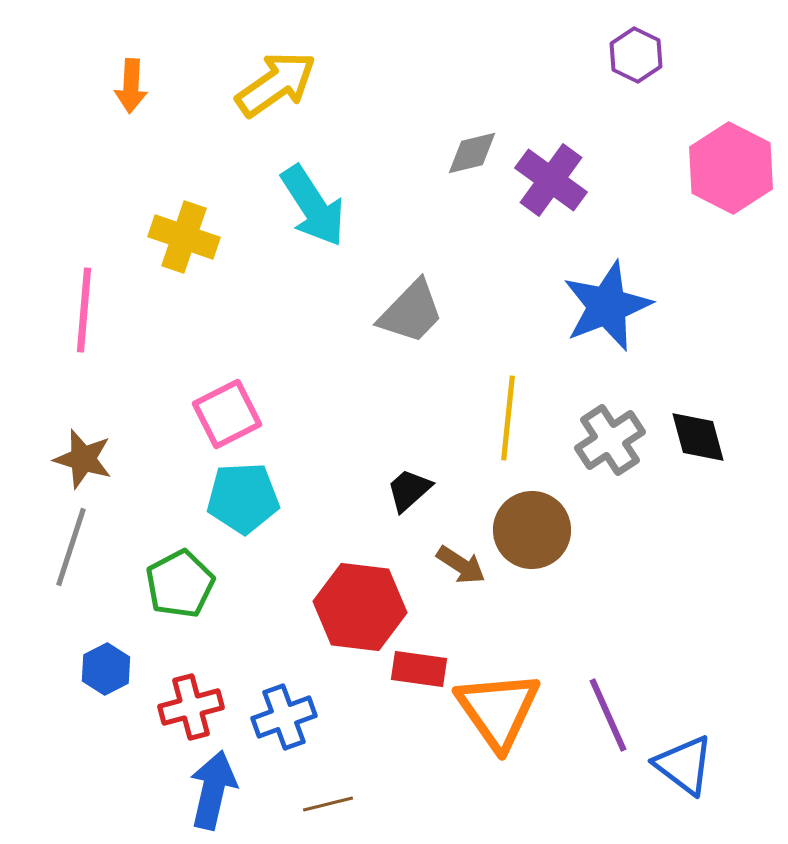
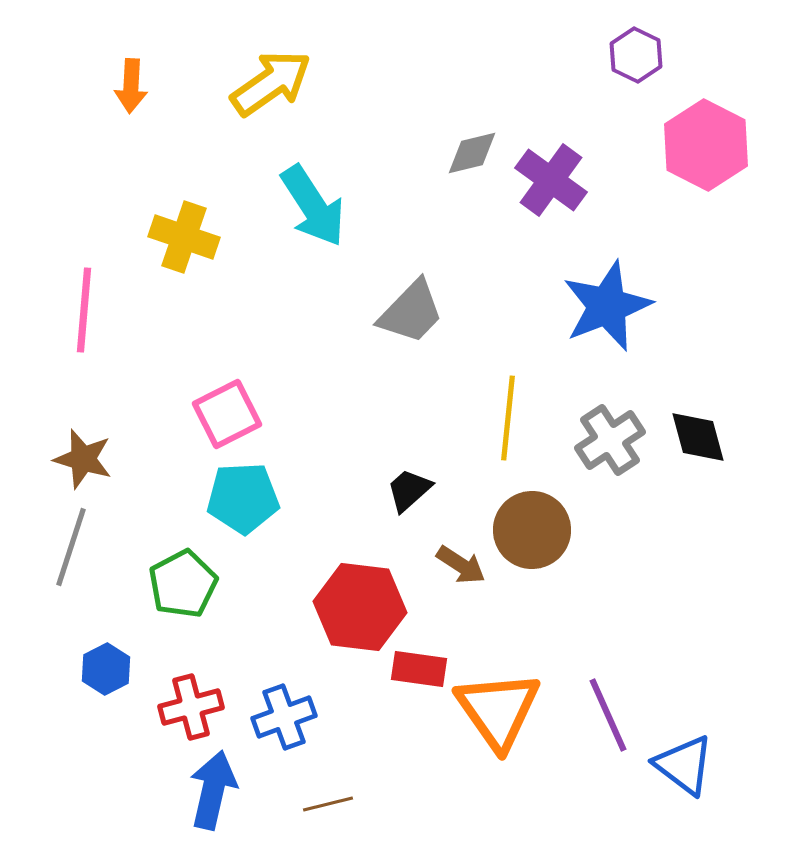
yellow arrow: moved 5 px left, 1 px up
pink hexagon: moved 25 px left, 23 px up
green pentagon: moved 3 px right
